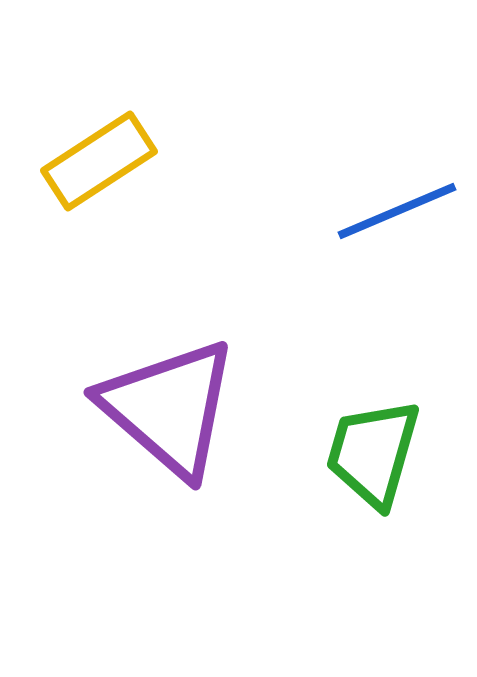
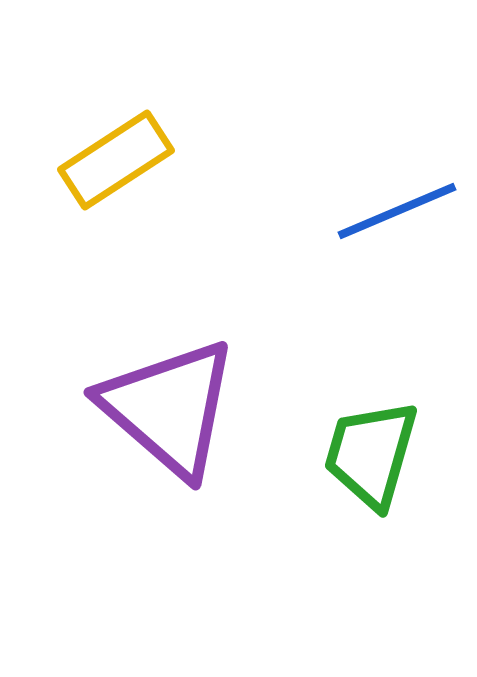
yellow rectangle: moved 17 px right, 1 px up
green trapezoid: moved 2 px left, 1 px down
